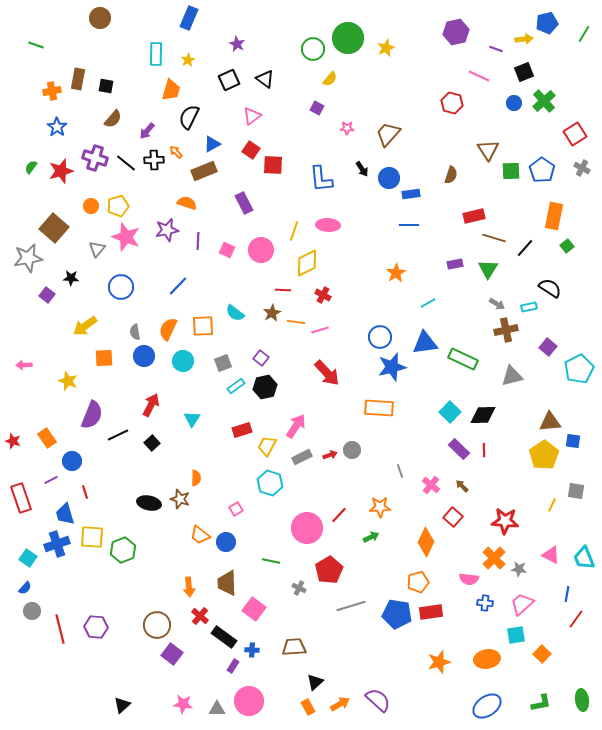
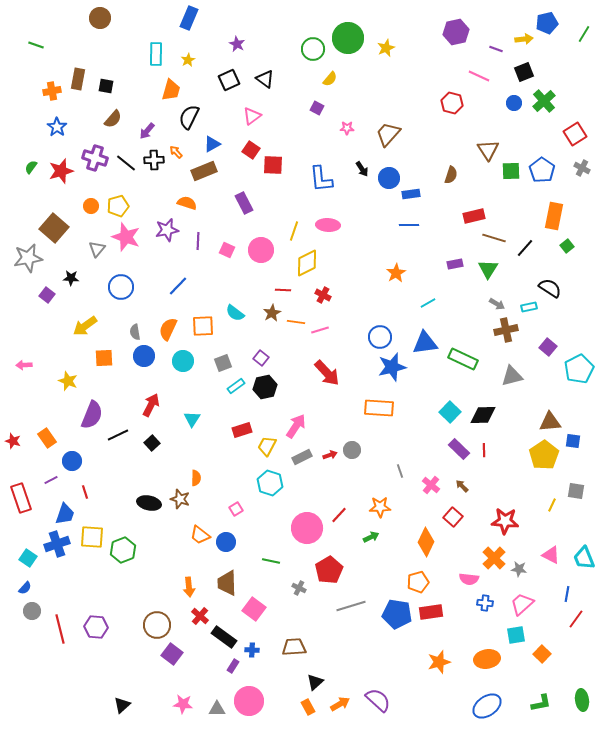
blue trapezoid at (65, 514): rotated 145 degrees counterclockwise
